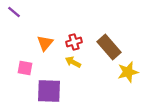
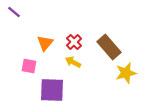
red cross: rotated 28 degrees counterclockwise
pink square: moved 4 px right, 2 px up
yellow star: moved 2 px left, 1 px down
purple square: moved 3 px right, 1 px up
